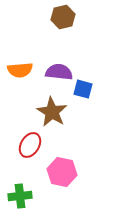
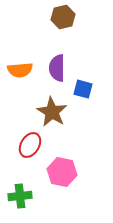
purple semicircle: moved 2 px left, 4 px up; rotated 96 degrees counterclockwise
